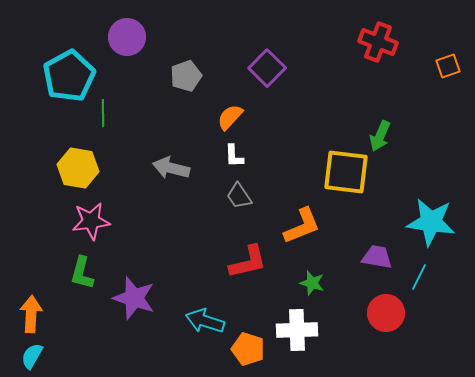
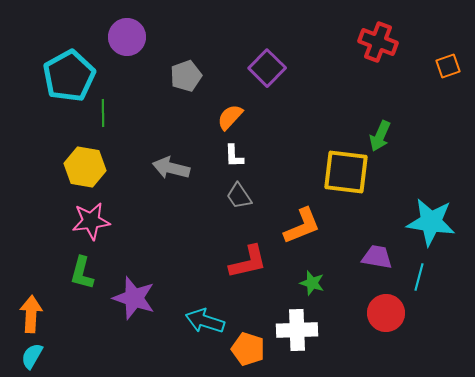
yellow hexagon: moved 7 px right, 1 px up
cyan line: rotated 12 degrees counterclockwise
